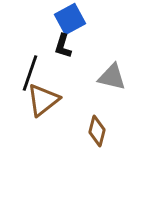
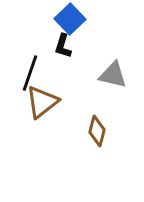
blue square: rotated 16 degrees counterclockwise
gray triangle: moved 1 px right, 2 px up
brown triangle: moved 1 px left, 2 px down
